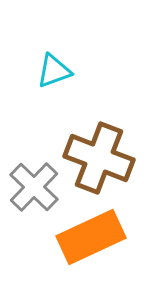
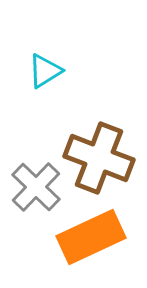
cyan triangle: moved 9 px left; rotated 12 degrees counterclockwise
gray cross: moved 2 px right
